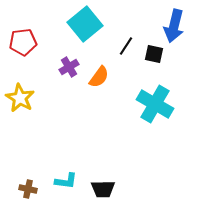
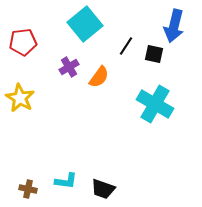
black trapezoid: rotated 20 degrees clockwise
